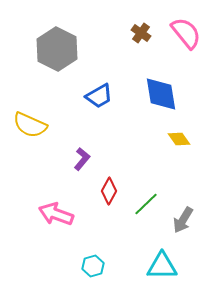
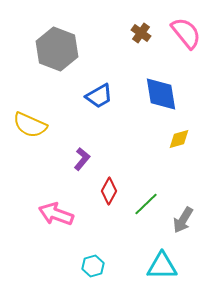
gray hexagon: rotated 6 degrees counterclockwise
yellow diamond: rotated 70 degrees counterclockwise
